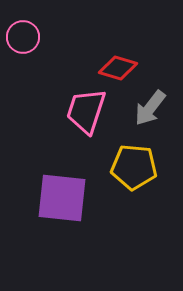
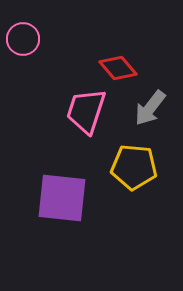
pink circle: moved 2 px down
red diamond: rotated 33 degrees clockwise
